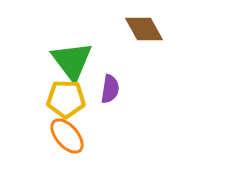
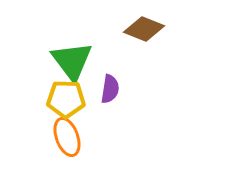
brown diamond: rotated 39 degrees counterclockwise
orange ellipse: moved 1 px down; rotated 21 degrees clockwise
